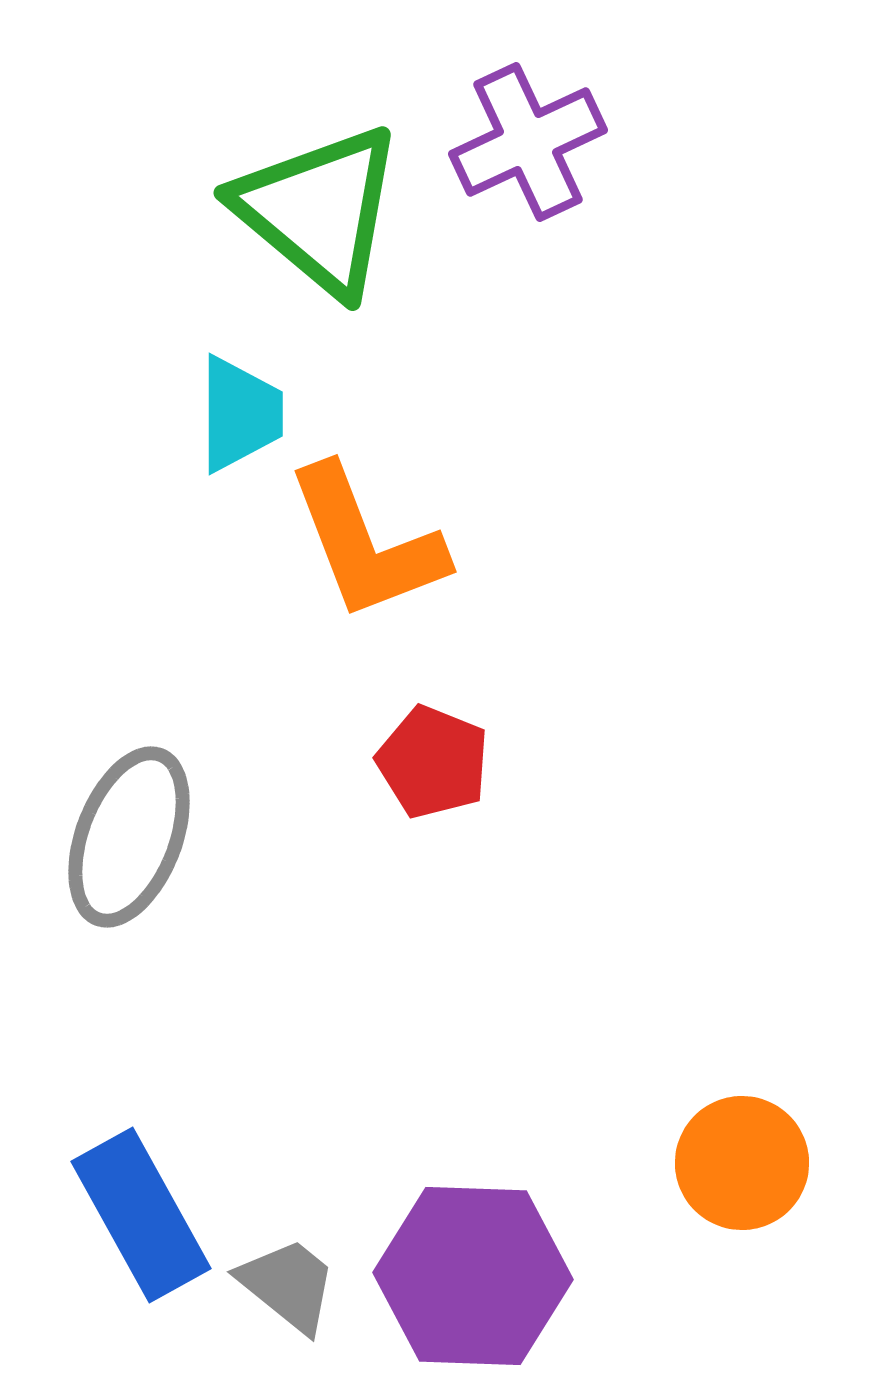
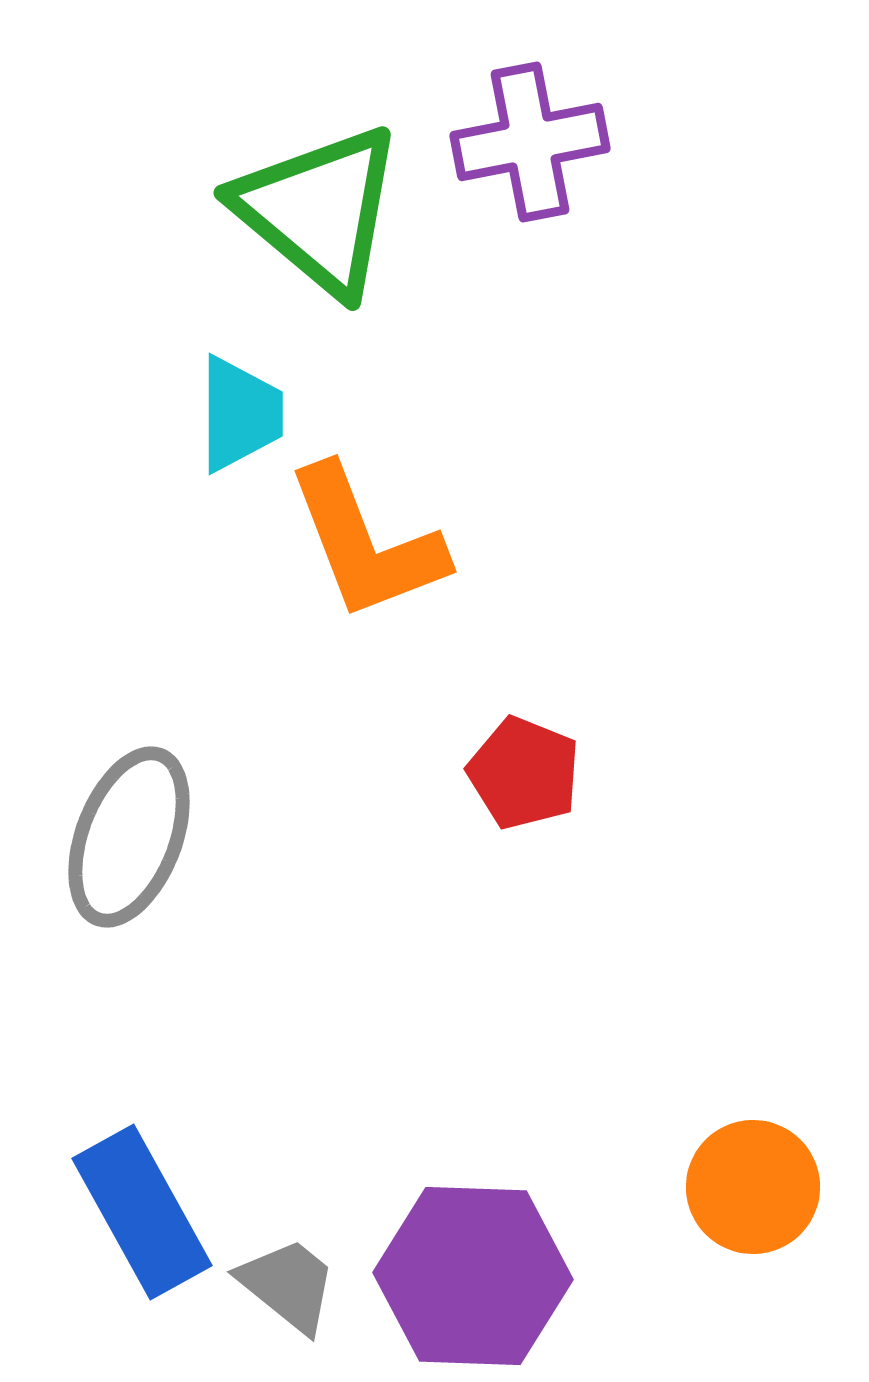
purple cross: moved 2 px right; rotated 14 degrees clockwise
red pentagon: moved 91 px right, 11 px down
orange circle: moved 11 px right, 24 px down
blue rectangle: moved 1 px right, 3 px up
